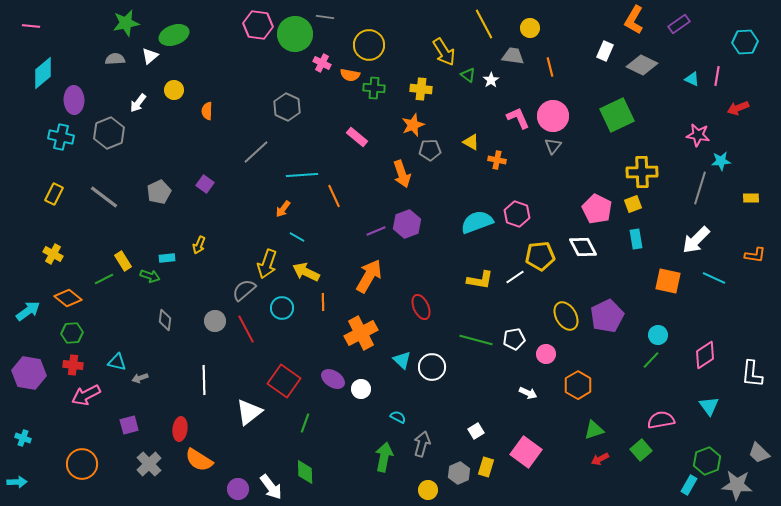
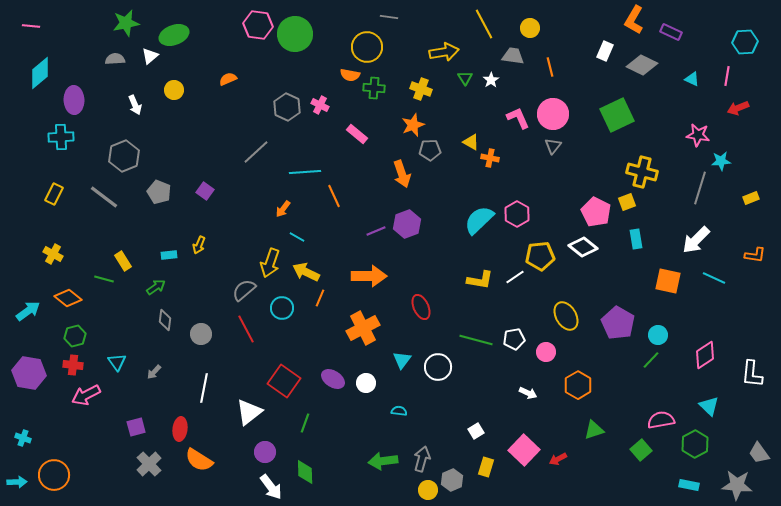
gray line at (325, 17): moved 64 px right
purple rectangle at (679, 24): moved 8 px left, 8 px down; rotated 60 degrees clockwise
yellow circle at (369, 45): moved 2 px left, 2 px down
yellow arrow at (444, 52): rotated 68 degrees counterclockwise
pink cross at (322, 63): moved 2 px left, 42 px down
cyan diamond at (43, 73): moved 3 px left
green triangle at (468, 75): moved 3 px left, 3 px down; rotated 21 degrees clockwise
pink line at (717, 76): moved 10 px right
yellow cross at (421, 89): rotated 15 degrees clockwise
white arrow at (138, 103): moved 3 px left, 2 px down; rotated 60 degrees counterclockwise
orange semicircle at (207, 111): moved 21 px right, 32 px up; rotated 66 degrees clockwise
pink circle at (553, 116): moved 2 px up
gray hexagon at (109, 133): moved 15 px right, 23 px down
cyan cross at (61, 137): rotated 15 degrees counterclockwise
pink rectangle at (357, 137): moved 3 px up
orange cross at (497, 160): moved 7 px left, 2 px up
yellow cross at (642, 172): rotated 16 degrees clockwise
cyan line at (302, 175): moved 3 px right, 3 px up
purple square at (205, 184): moved 7 px down
gray pentagon at (159, 192): rotated 25 degrees counterclockwise
yellow rectangle at (751, 198): rotated 21 degrees counterclockwise
yellow square at (633, 204): moved 6 px left, 2 px up
pink pentagon at (597, 209): moved 1 px left, 3 px down
pink hexagon at (517, 214): rotated 10 degrees clockwise
cyan semicircle at (477, 222): moved 2 px right, 2 px up; rotated 24 degrees counterclockwise
white diamond at (583, 247): rotated 24 degrees counterclockwise
cyan rectangle at (167, 258): moved 2 px right, 3 px up
yellow arrow at (267, 264): moved 3 px right, 1 px up
green arrow at (150, 276): moved 6 px right, 11 px down; rotated 54 degrees counterclockwise
orange arrow at (369, 276): rotated 60 degrees clockwise
green line at (104, 279): rotated 42 degrees clockwise
orange line at (323, 302): moved 3 px left, 4 px up; rotated 24 degrees clockwise
purple pentagon at (607, 316): moved 11 px right, 7 px down; rotated 16 degrees counterclockwise
gray circle at (215, 321): moved 14 px left, 13 px down
green hexagon at (72, 333): moved 3 px right, 3 px down; rotated 10 degrees counterclockwise
orange cross at (361, 333): moved 2 px right, 5 px up
pink circle at (546, 354): moved 2 px up
cyan triangle at (402, 360): rotated 24 degrees clockwise
cyan triangle at (117, 362): rotated 42 degrees clockwise
white circle at (432, 367): moved 6 px right
gray arrow at (140, 378): moved 14 px right, 6 px up; rotated 28 degrees counterclockwise
white line at (204, 380): moved 8 px down; rotated 12 degrees clockwise
white circle at (361, 389): moved 5 px right, 6 px up
cyan triangle at (709, 406): rotated 10 degrees counterclockwise
cyan semicircle at (398, 417): moved 1 px right, 6 px up; rotated 21 degrees counterclockwise
purple square at (129, 425): moved 7 px right, 2 px down
gray arrow at (422, 444): moved 15 px down
pink square at (526, 452): moved 2 px left, 2 px up; rotated 8 degrees clockwise
gray trapezoid at (759, 453): rotated 10 degrees clockwise
green arrow at (384, 457): moved 1 px left, 4 px down; rotated 108 degrees counterclockwise
red arrow at (600, 459): moved 42 px left
green hexagon at (707, 461): moved 12 px left, 17 px up; rotated 8 degrees counterclockwise
orange circle at (82, 464): moved 28 px left, 11 px down
gray hexagon at (459, 473): moved 7 px left, 7 px down
cyan rectangle at (689, 485): rotated 72 degrees clockwise
purple circle at (238, 489): moved 27 px right, 37 px up
